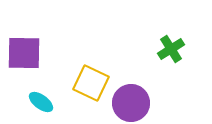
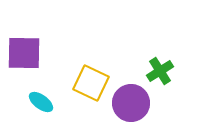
green cross: moved 11 px left, 22 px down
